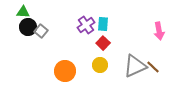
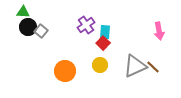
cyan rectangle: moved 2 px right, 8 px down
